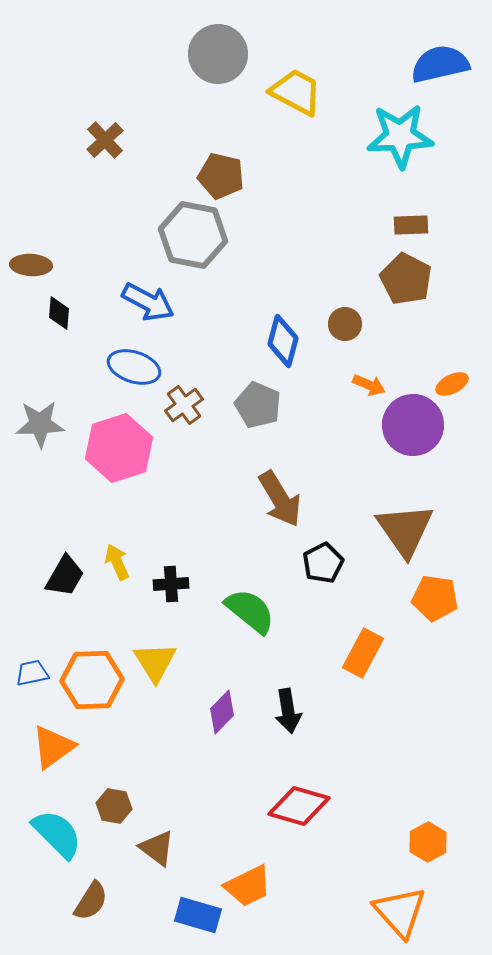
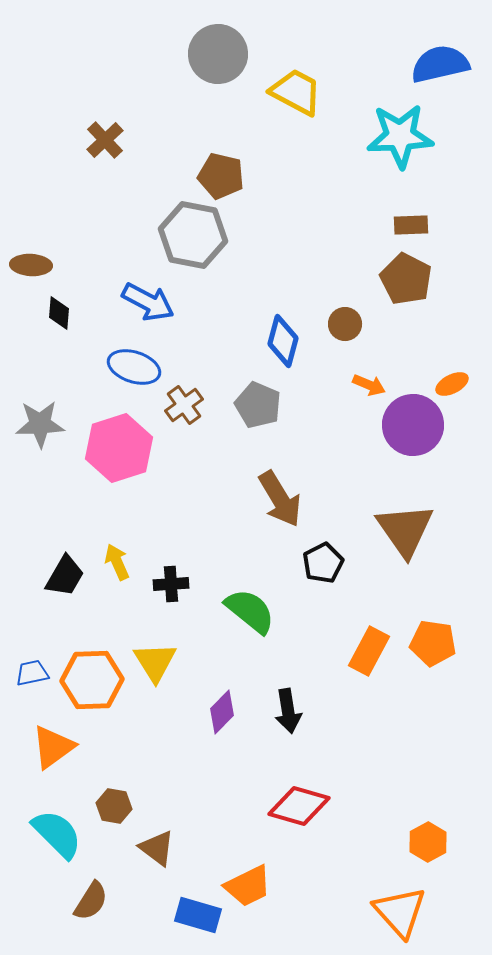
orange pentagon at (435, 598): moved 2 px left, 45 px down
orange rectangle at (363, 653): moved 6 px right, 2 px up
